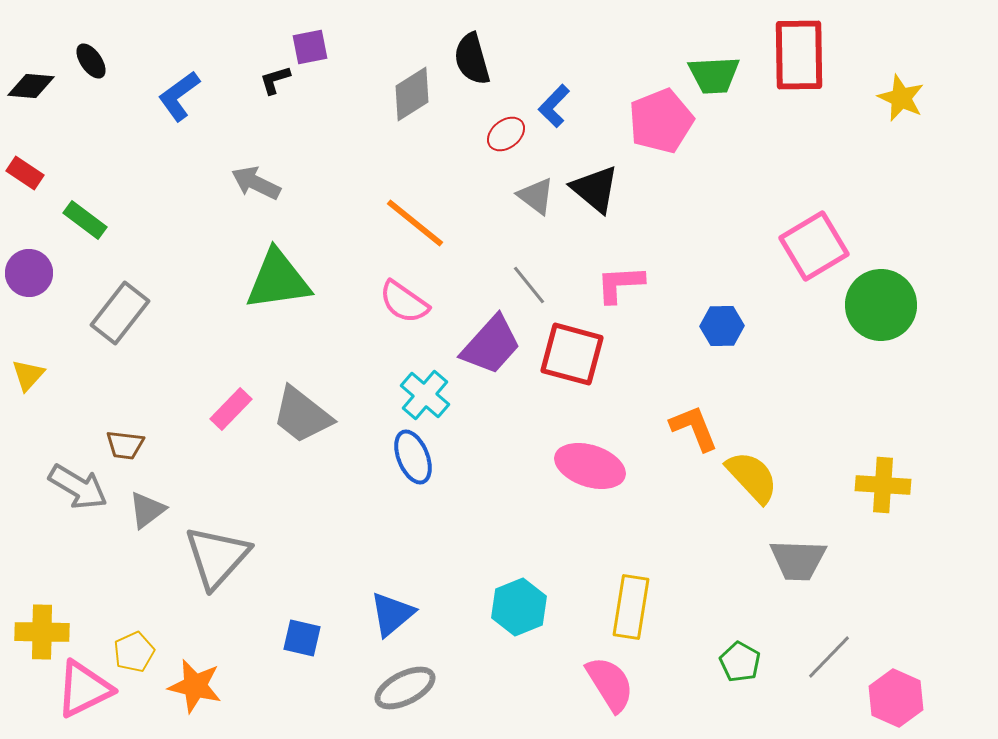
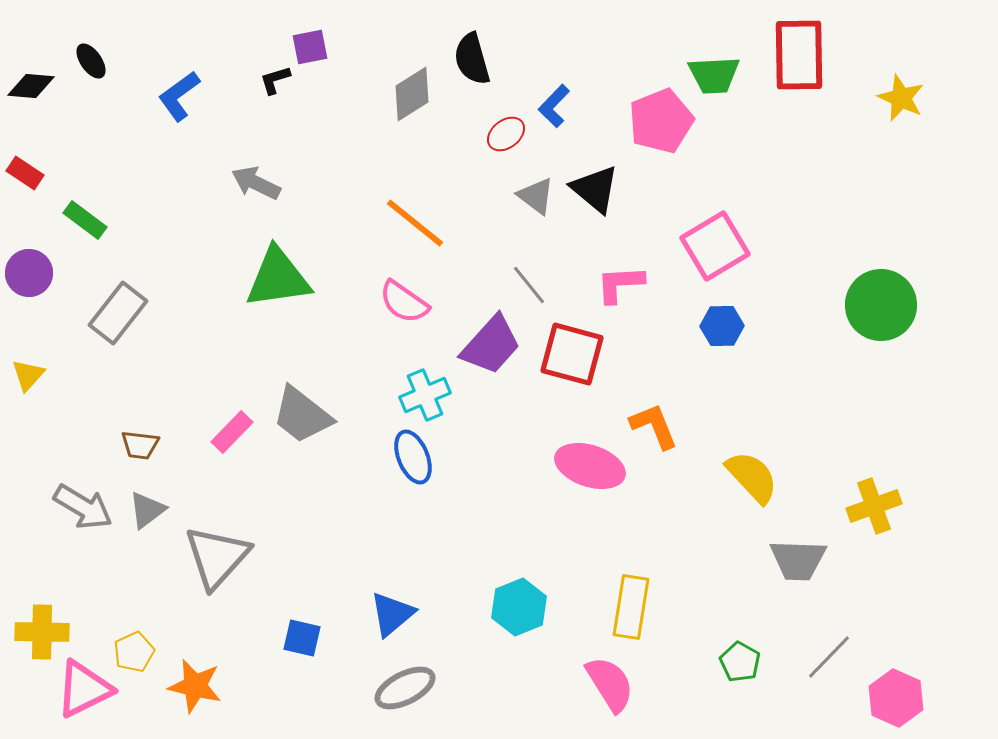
pink square at (814, 246): moved 99 px left
green triangle at (278, 280): moved 2 px up
gray rectangle at (120, 313): moved 2 px left
cyan cross at (425, 395): rotated 27 degrees clockwise
pink rectangle at (231, 409): moved 1 px right, 23 px down
orange L-shape at (694, 428): moved 40 px left, 2 px up
brown trapezoid at (125, 445): moved 15 px right
yellow cross at (883, 485): moved 9 px left, 21 px down; rotated 24 degrees counterclockwise
gray arrow at (78, 487): moved 5 px right, 20 px down
